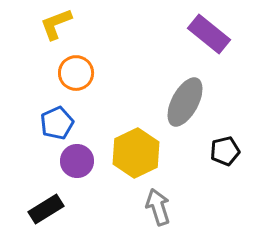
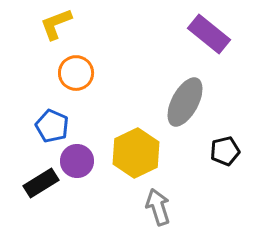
blue pentagon: moved 5 px left, 3 px down; rotated 24 degrees counterclockwise
black rectangle: moved 5 px left, 26 px up
